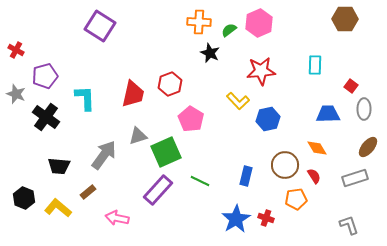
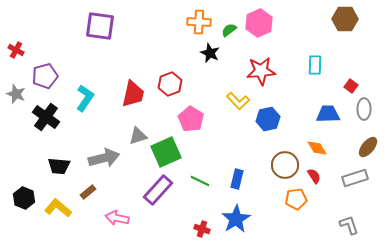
purple square at (100, 26): rotated 24 degrees counterclockwise
cyan L-shape at (85, 98): rotated 36 degrees clockwise
gray arrow at (104, 155): moved 3 px down; rotated 40 degrees clockwise
blue rectangle at (246, 176): moved 9 px left, 3 px down
red cross at (266, 218): moved 64 px left, 11 px down
